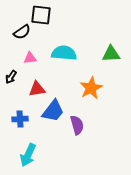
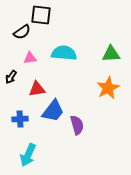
orange star: moved 17 px right
